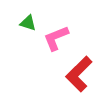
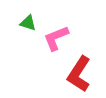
red L-shape: rotated 12 degrees counterclockwise
